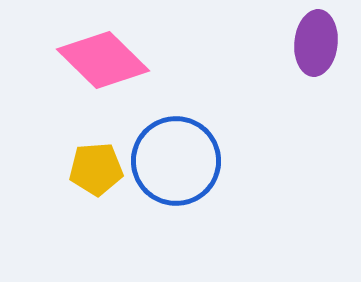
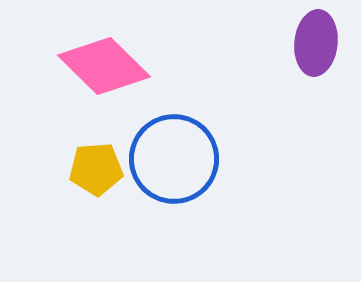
pink diamond: moved 1 px right, 6 px down
blue circle: moved 2 px left, 2 px up
